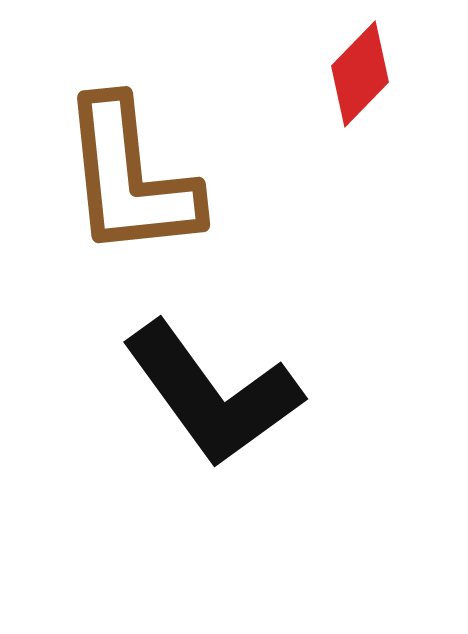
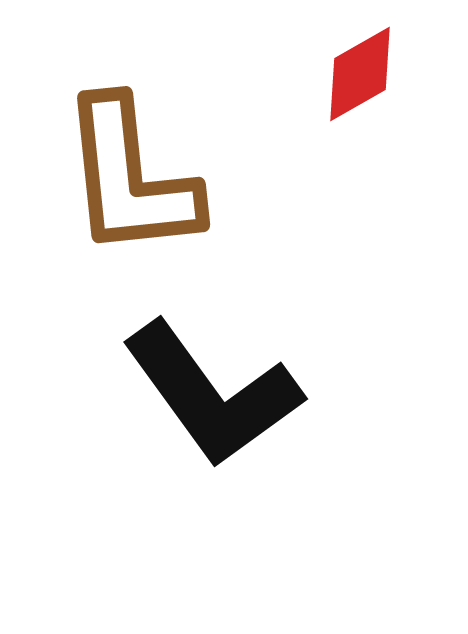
red diamond: rotated 16 degrees clockwise
